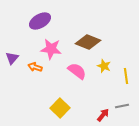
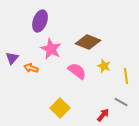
purple ellipse: rotated 40 degrees counterclockwise
pink star: rotated 20 degrees clockwise
orange arrow: moved 4 px left, 1 px down
gray line: moved 1 px left, 4 px up; rotated 40 degrees clockwise
